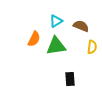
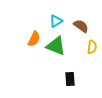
brown semicircle: rotated 14 degrees clockwise
green triangle: rotated 30 degrees clockwise
